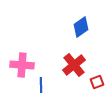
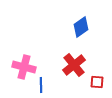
pink cross: moved 2 px right, 2 px down; rotated 10 degrees clockwise
red square: rotated 24 degrees clockwise
